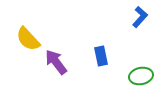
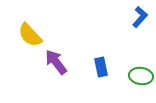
yellow semicircle: moved 2 px right, 4 px up
blue rectangle: moved 11 px down
green ellipse: rotated 20 degrees clockwise
